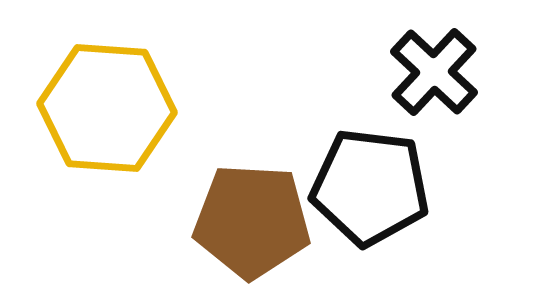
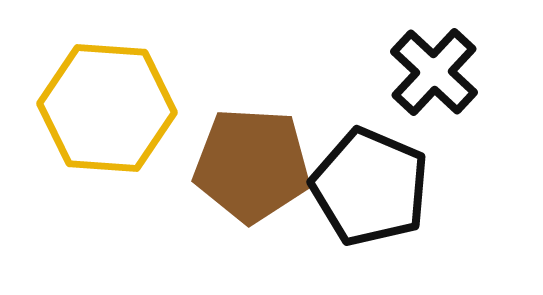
black pentagon: rotated 16 degrees clockwise
brown pentagon: moved 56 px up
